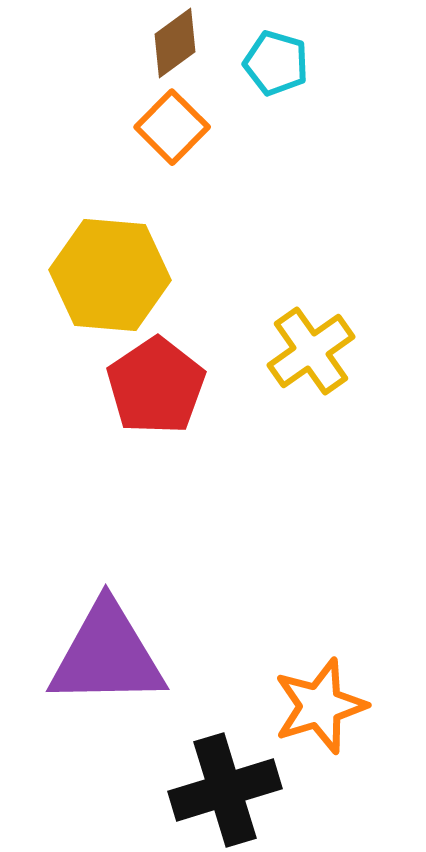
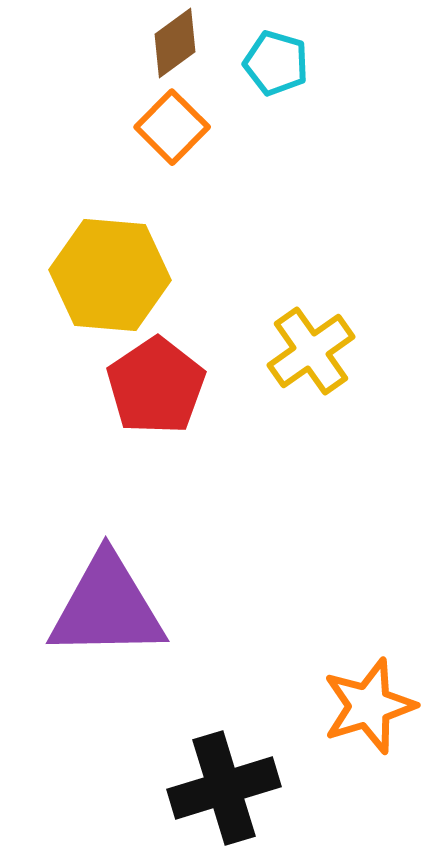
purple triangle: moved 48 px up
orange star: moved 49 px right
black cross: moved 1 px left, 2 px up
